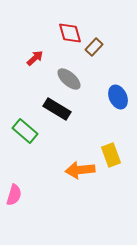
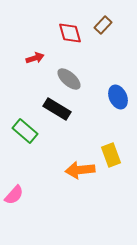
brown rectangle: moved 9 px right, 22 px up
red arrow: rotated 24 degrees clockwise
pink semicircle: rotated 25 degrees clockwise
